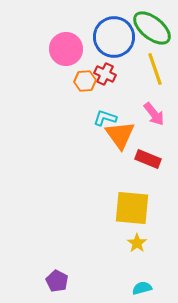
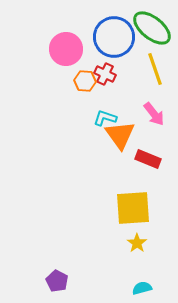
orange hexagon: rotated 10 degrees clockwise
yellow square: moved 1 px right; rotated 9 degrees counterclockwise
